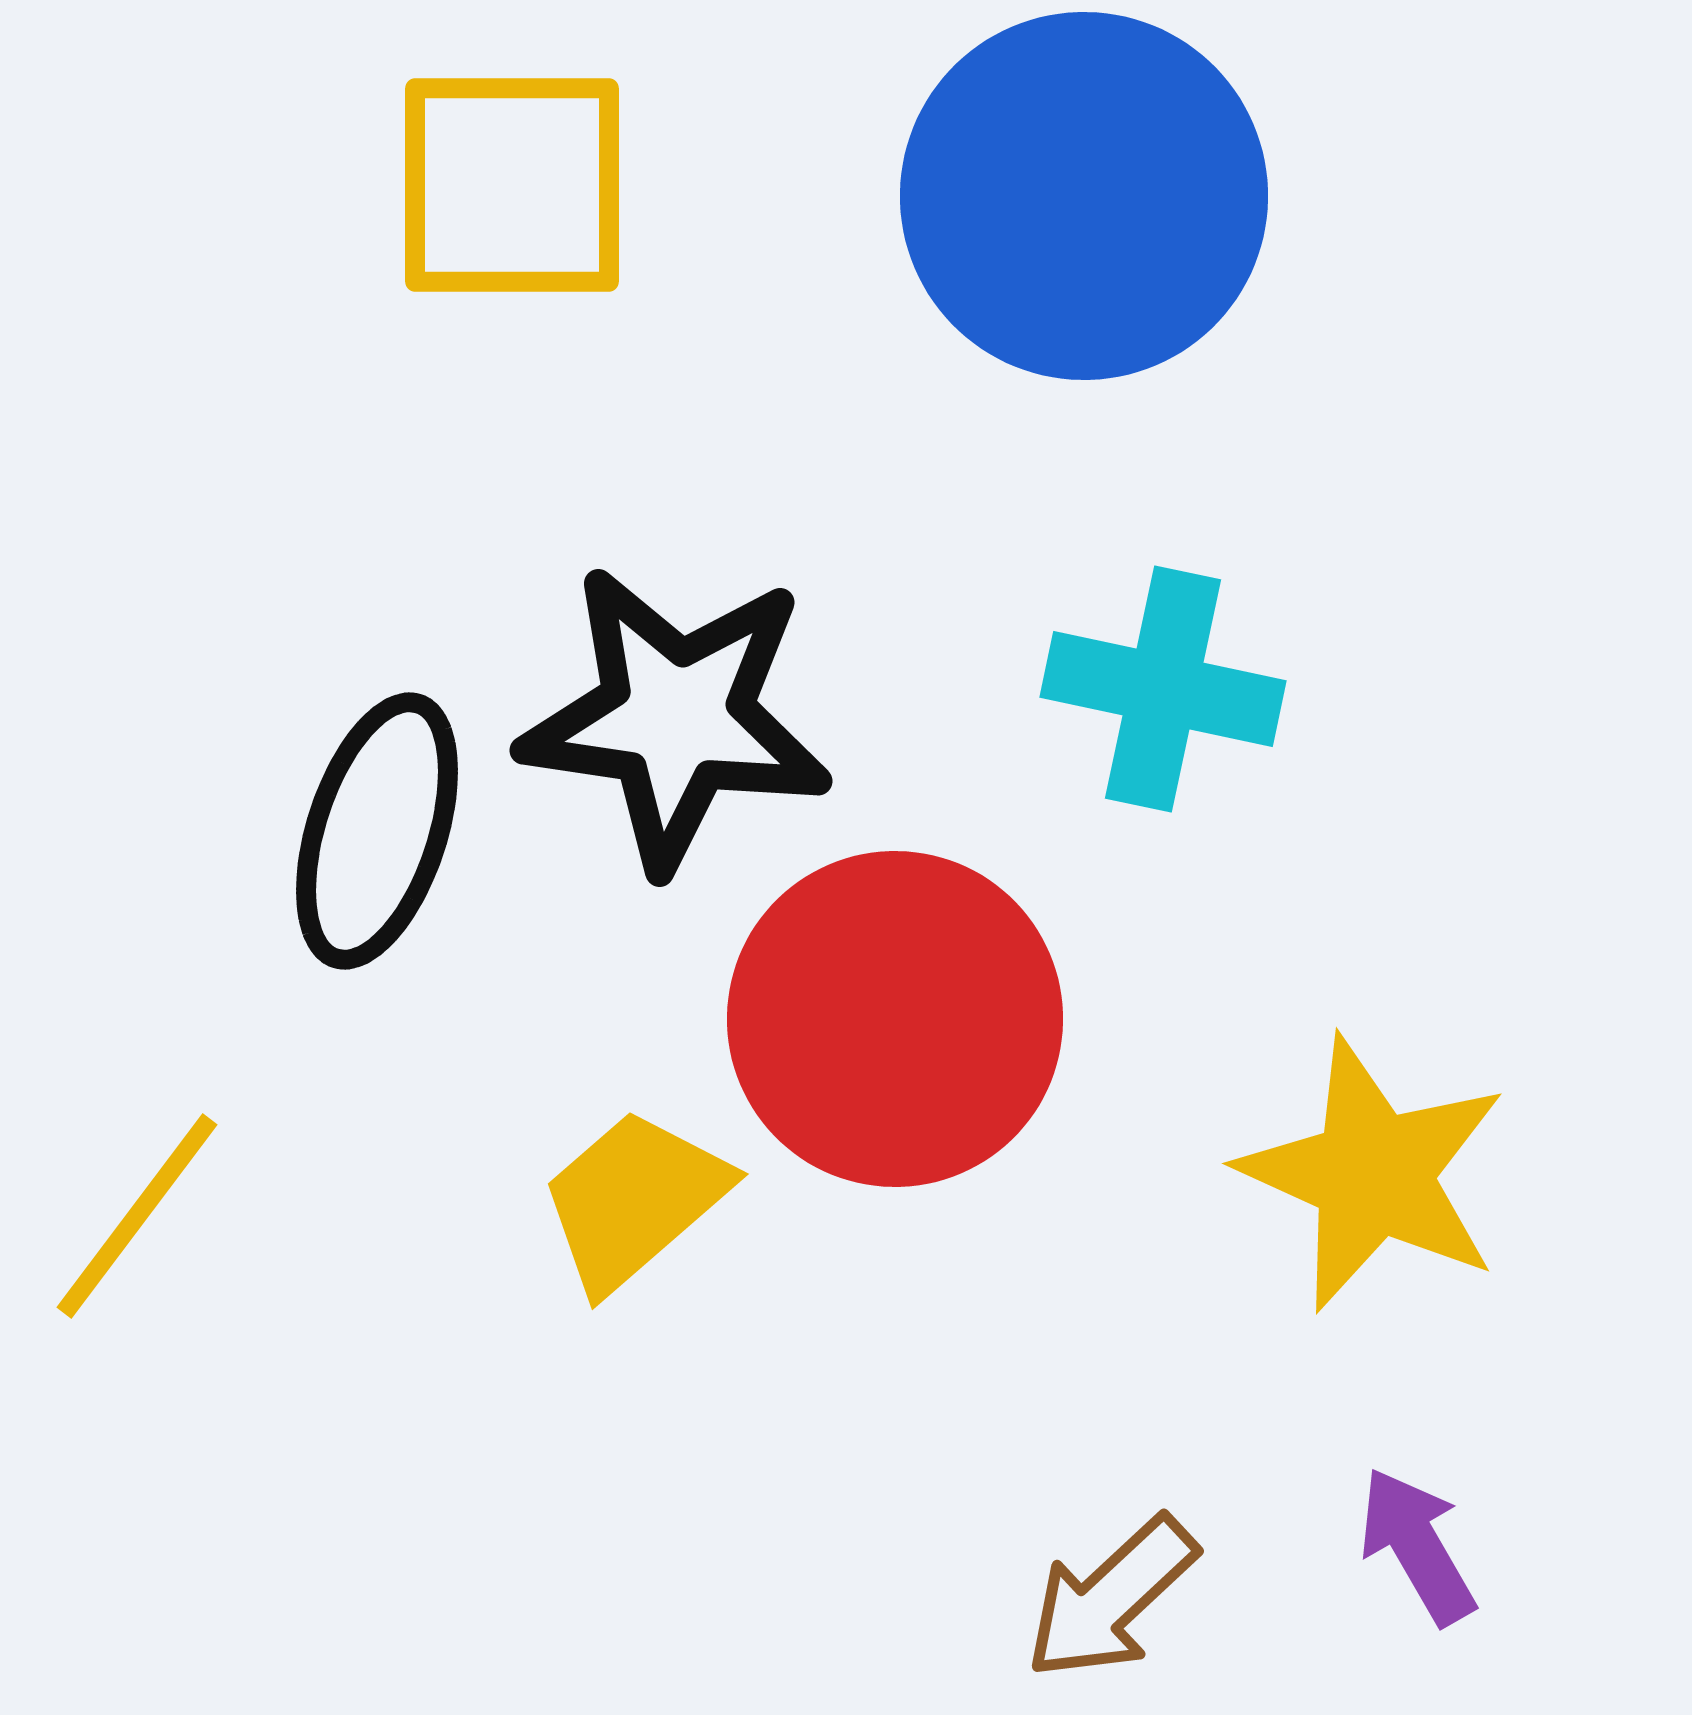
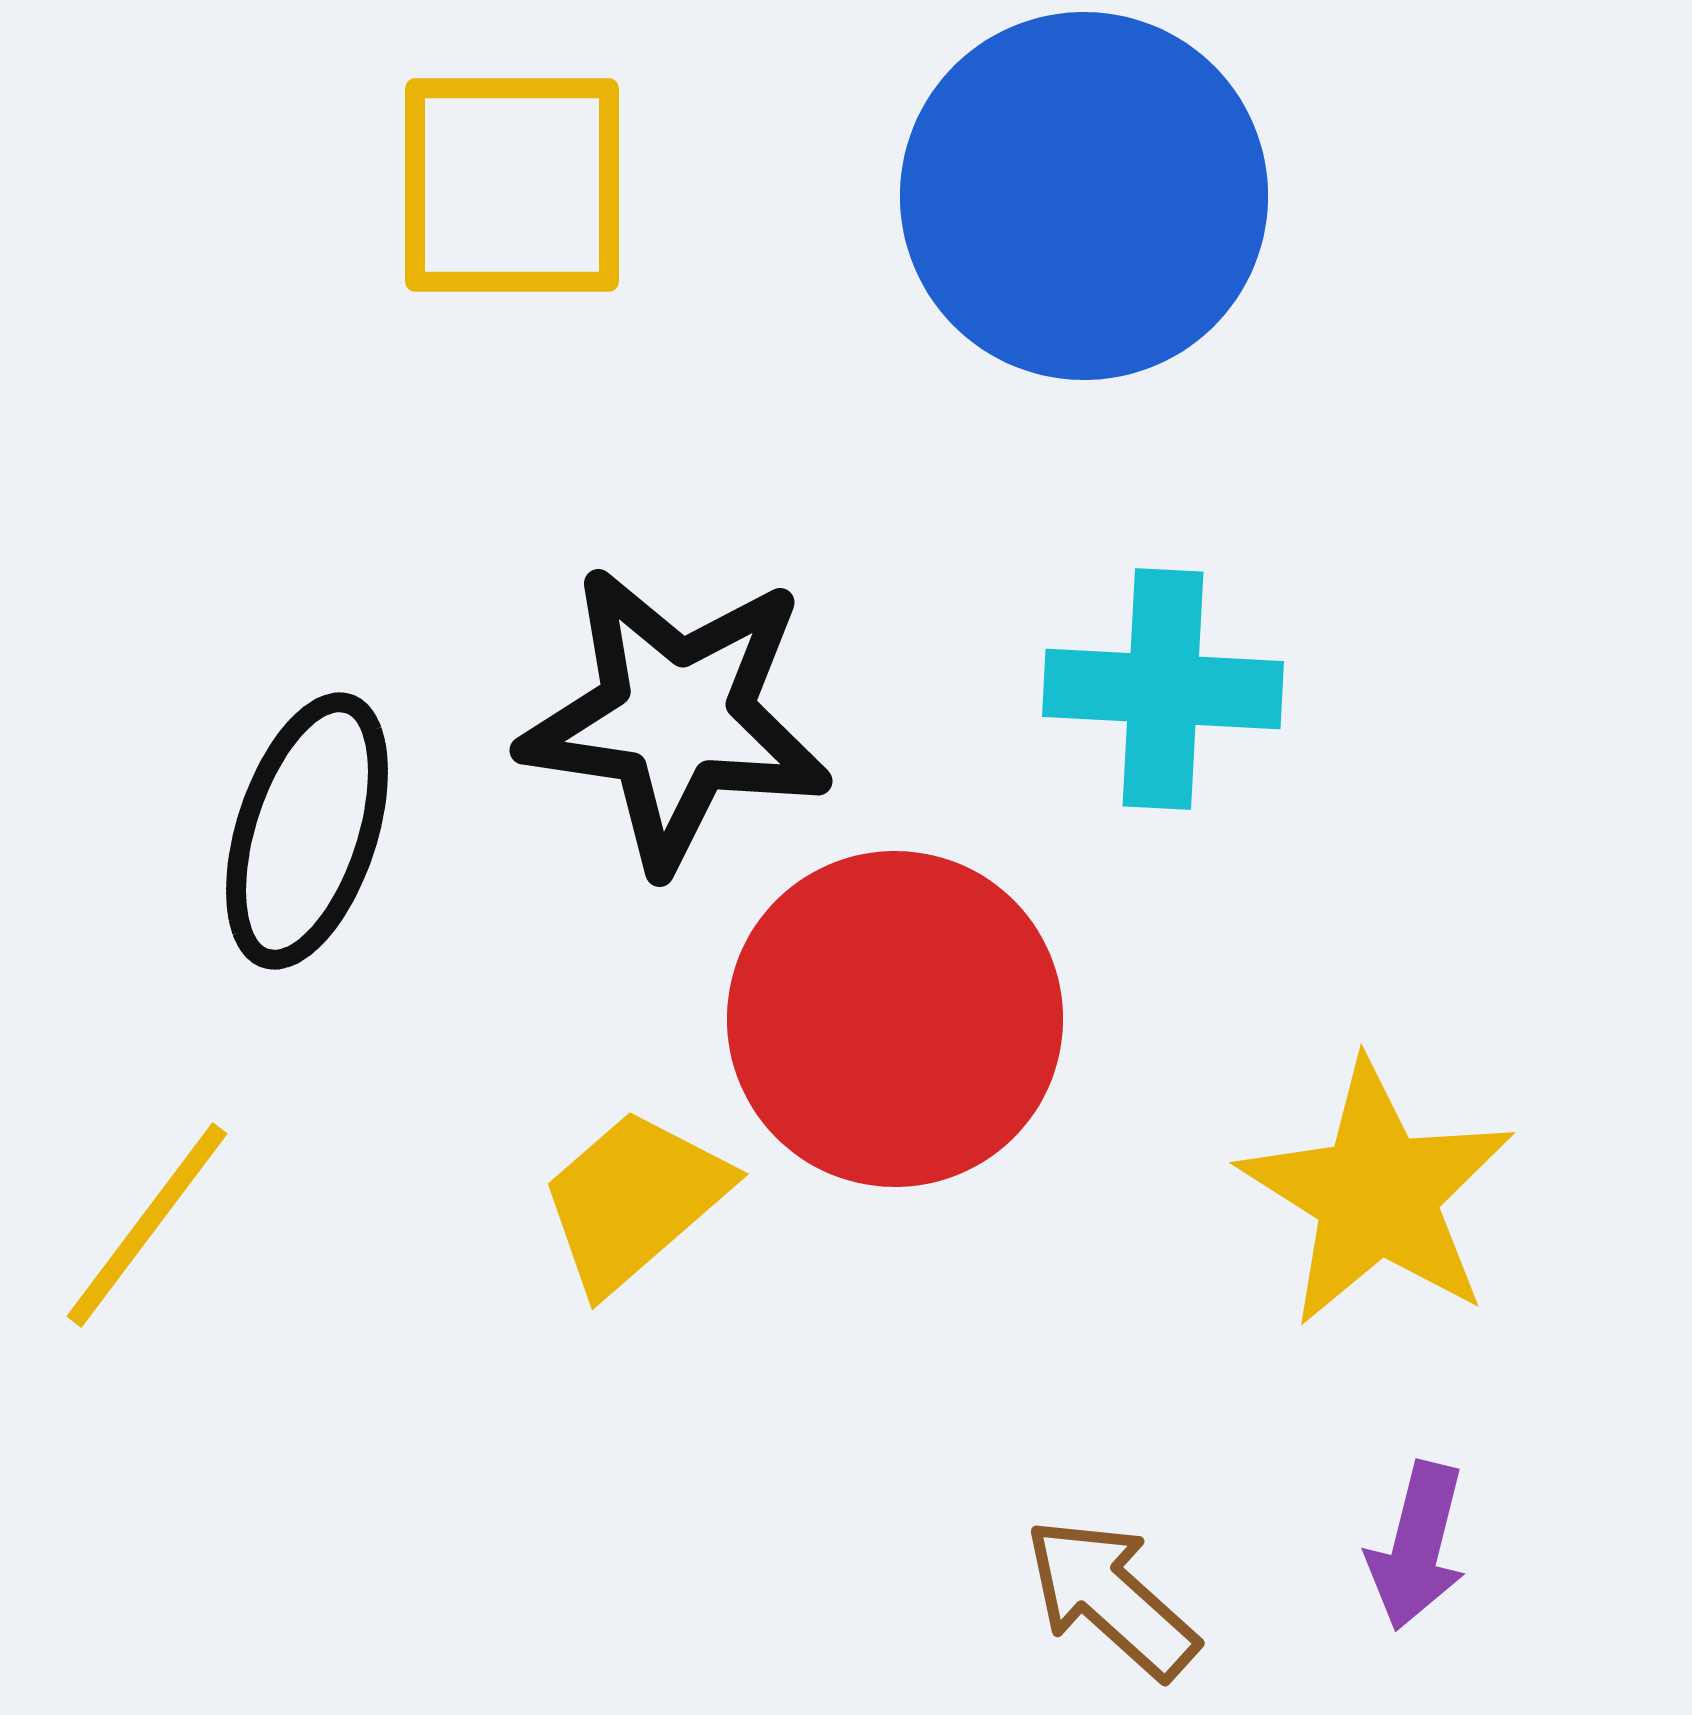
cyan cross: rotated 9 degrees counterclockwise
black ellipse: moved 70 px left
yellow star: moved 4 px right, 20 px down; rotated 8 degrees clockwise
yellow line: moved 10 px right, 9 px down
purple arrow: rotated 136 degrees counterclockwise
brown arrow: rotated 85 degrees clockwise
